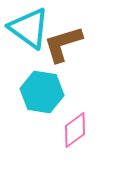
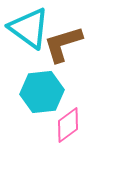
cyan hexagon: rotated 15 degrees counterclockwise
pink diamond: moved 7 px left, 5 px up
